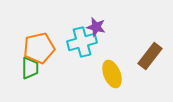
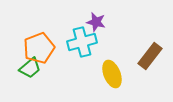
purple star: moved 5 px up
orange pentagon: rotated 8 degrees counterclockwise
green trapezoid: rotated 50 degrees clockwise
